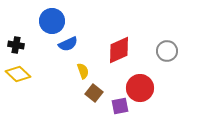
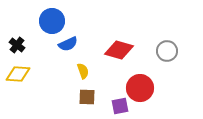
black cross: moved 1 px right; rotated 28 degrees clockwise
red diamond: rotated 40 degrees clockwise
yellow diamond: rotated 40 degrees counterclockwise
brown square: moved 7 px left, 4 px down; rotated 36 degrees counterclockwise
